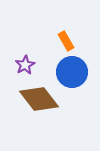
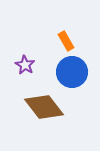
purple star: rotated 12 degrees counterclockwise
brown diamond: moved 5 px right, 8 px down
